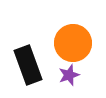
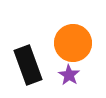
purple star: rotated 20 degrees counterclockwise
